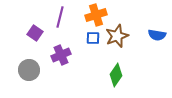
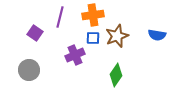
orange cross: moved 3 px left; rotated 10 degrees clockwise
purple cross: moved 14 px right
